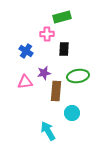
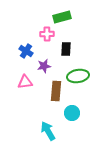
black rectangle: moved 2 px right
purple star: moved 7 px up
